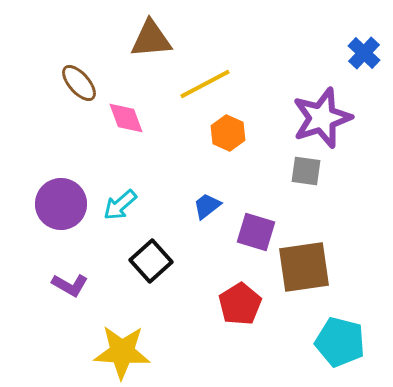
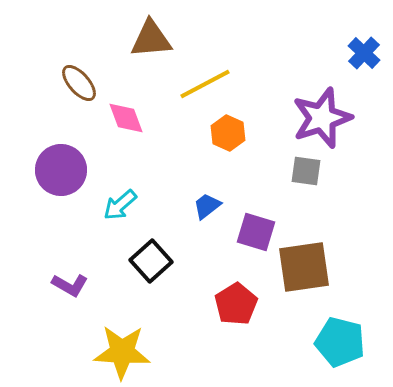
purple circle: moved 34 px up
red pentagon: moved 4 px left
